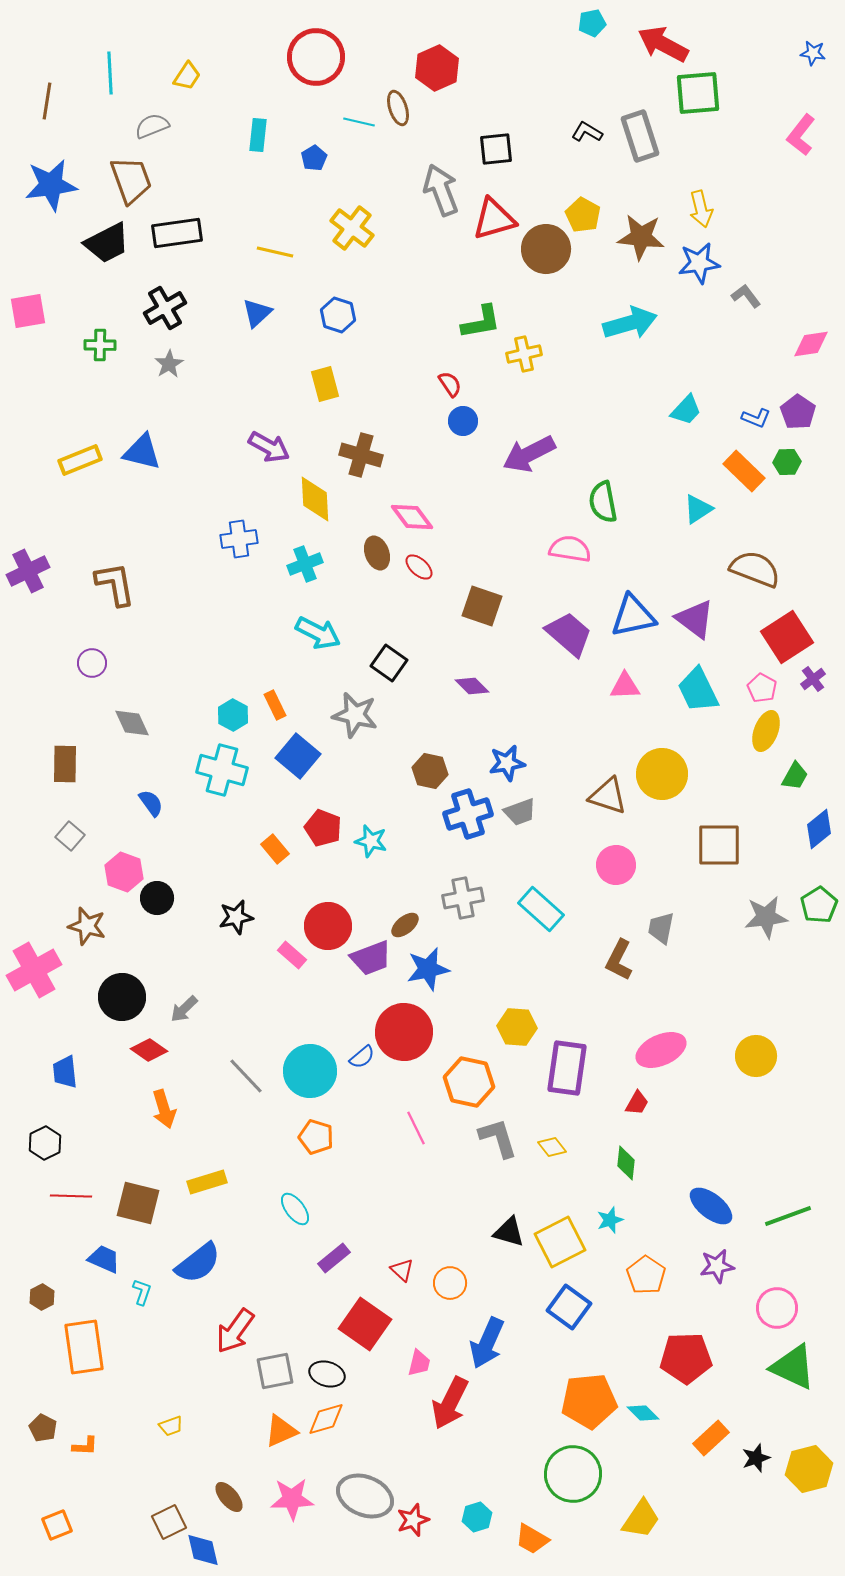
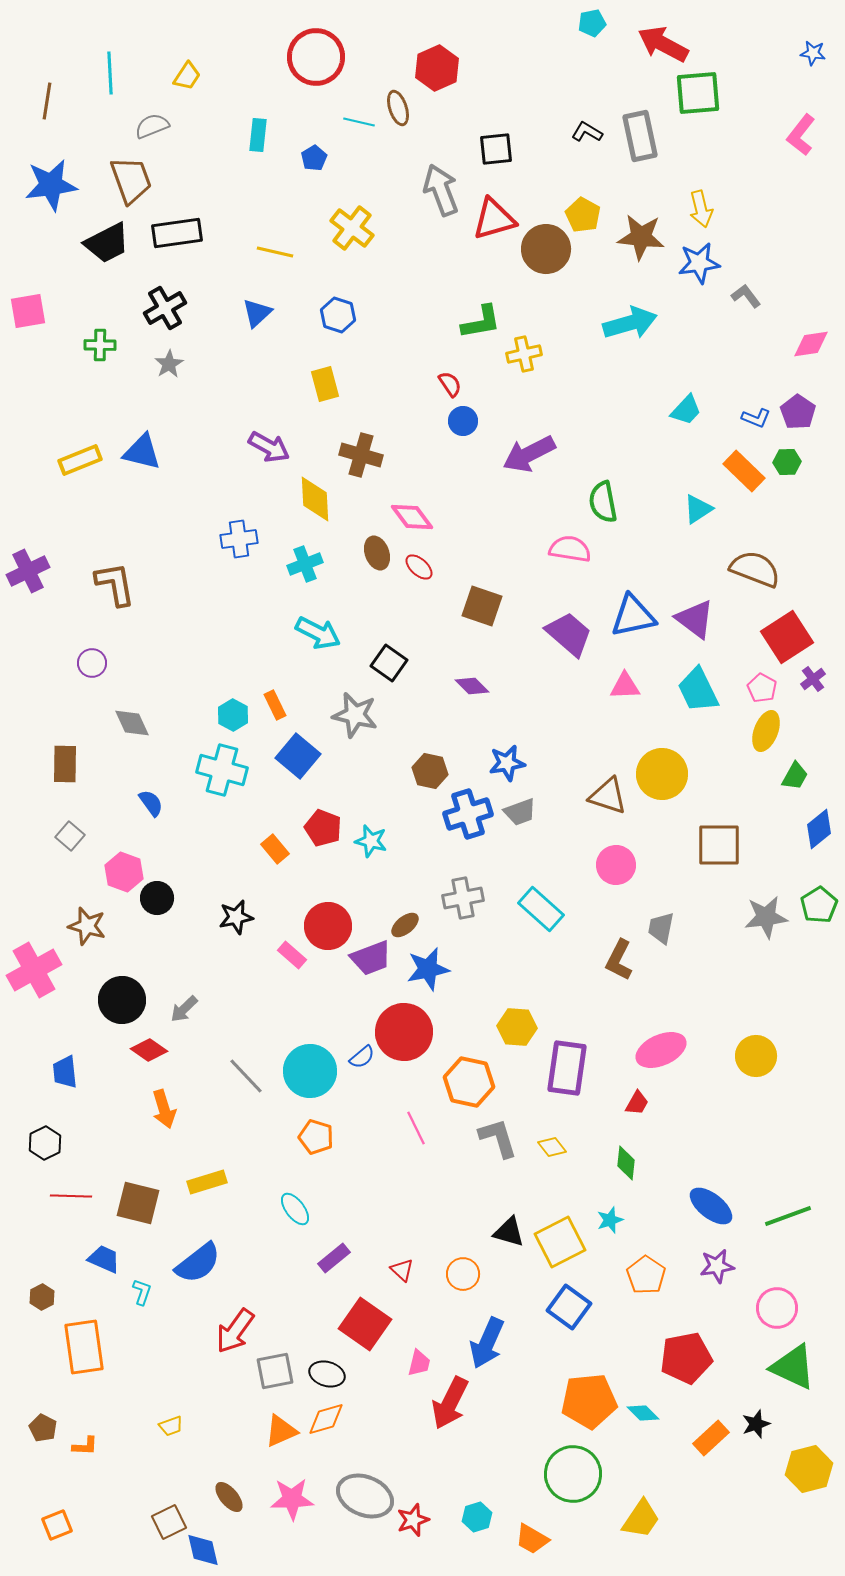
gray rectangle at (640, 136): rotated 6 degrees clockwise
black circle at (122, 997): moved 3 px down
orange circle at (450, 1283): moved 13 px right, 9 px up
red pentagon at (686, 1358): rotated 9 degrees counterclockwise
black star at (756, 1458): moved 34 px up
